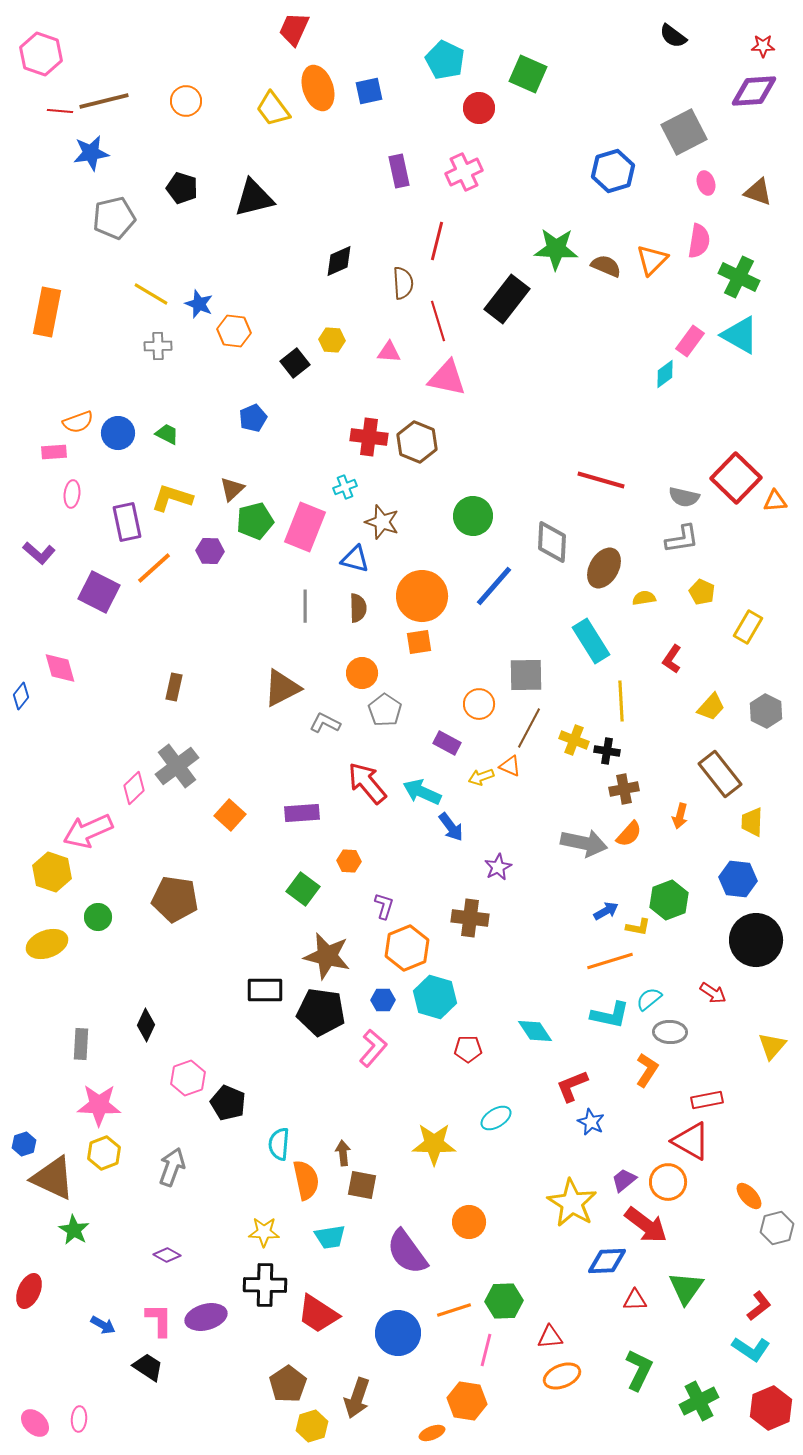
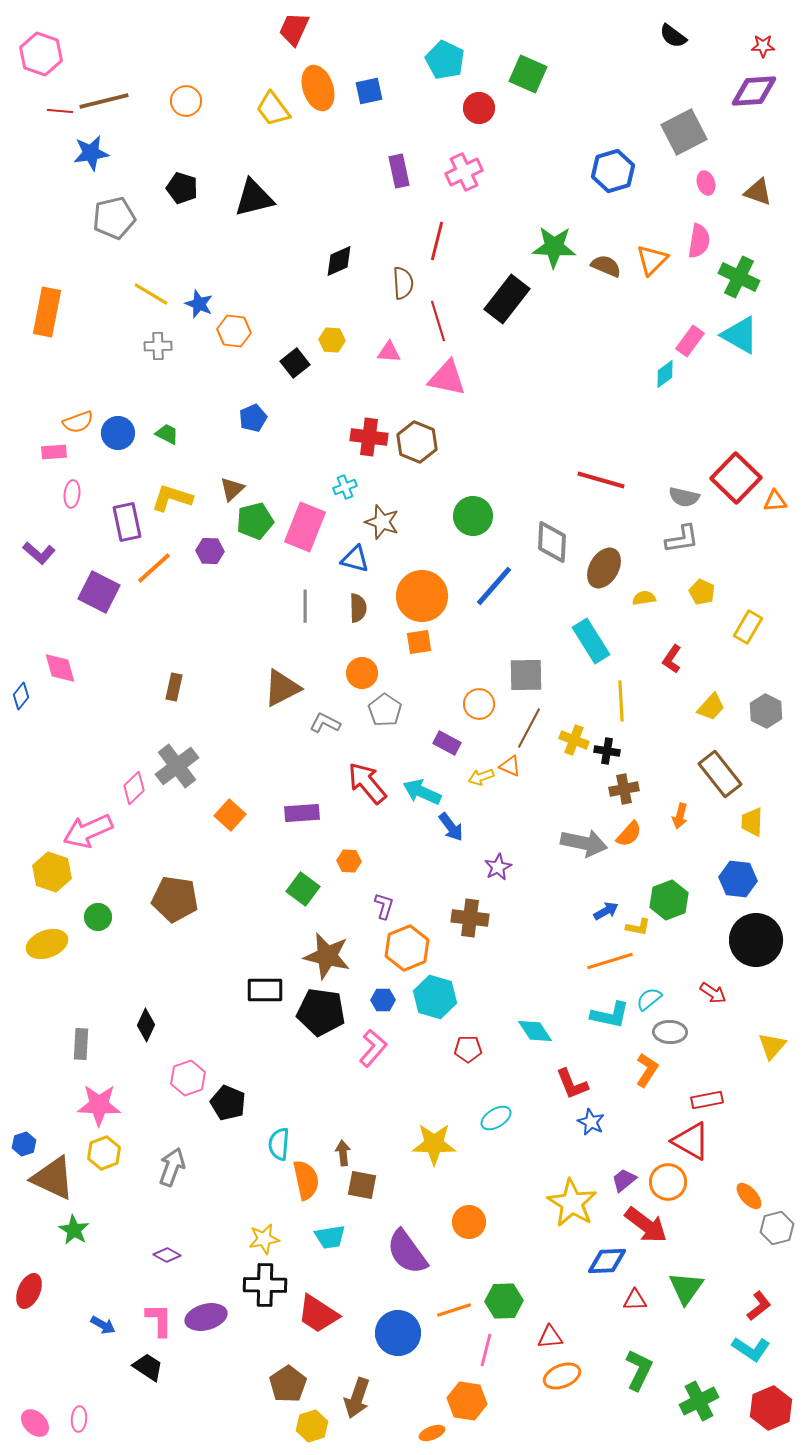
green star at (556, 249): moved 2 px left, 2 px up
red L-shape at (572, 1086): moved 2 px up; rotated 90 degrees counterclockwise
yellow star at (264, 1232): moved 7 px down; rotated 12 degrees counterclockwise
